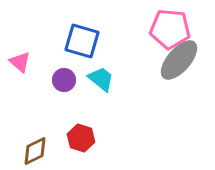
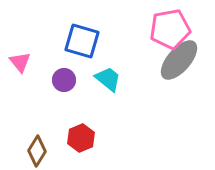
pink pentagon: rotated 15 degrees counterclockwise
pink triangle: rotated 10 degrees clockwise
cyan trapezoid: moved 7 px right
red hexagon: rotated 20 degrees clockwise
brown diamond: moved 2 px right; rotated 32 degrees counterclockwise
